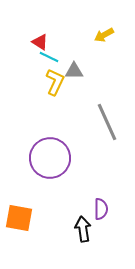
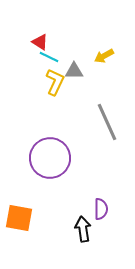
yellow arrow: moved 21 px down
